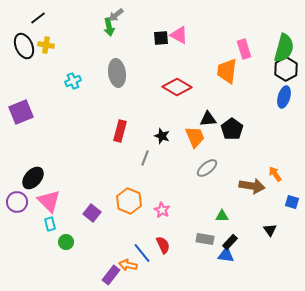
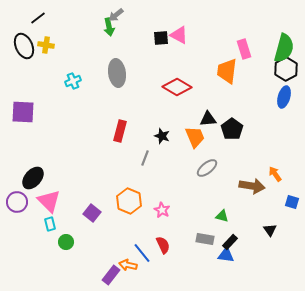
purple square at (21, 112): moved 2 px right; rotated 25 degrees clockwise
green triangle at (222, 216): rotated 16 degrees clockwise
